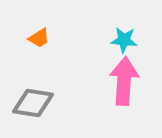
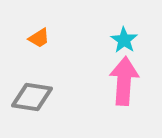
cyan star: rotated 28 degrees clockwise
gray diamond: moved 1 px left, 6 px up
